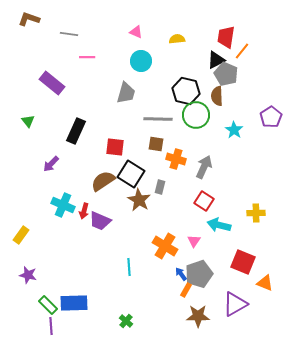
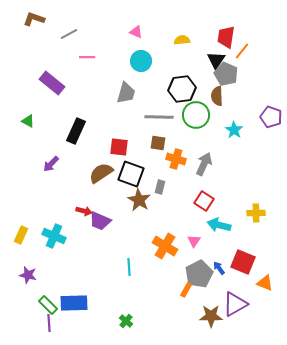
brown L-shape at (29, 19): moved 5 px right
gray line at (69, 34): rotated 36 degrees counterclockwise
yellow semicircle at (177, 39): moved 5 px right, 1 px down
black triangle at (216, 60): rotated 30 degrees counterclockwise
black hexagon at (186, 91): moved 4 px left, 2 px up; rotated 20 degrees counterclockwise
purple pentagon at (271, 117): rotated 20 degrees counterclockwise
gray line at (158, 119): moved 1 px right, 2 px up
green triangle at (28, 121): rotated 24 degrees counterclockwise
brown square at (156, 144): moved 2 px right, 1 px up
red square at (115, 147): moved 4 px right
gray arrow at (204, 167): moved 3 px up
black square at (131, 174): rotated 12 degrees counterclockwise
brown semicircle at (103, 181): moved 2 px left, 8 px up
cyan cross at (63, 205): moved 9 px left, 31 px down
red arrow at (84, 211): rotated 91 degrees counterclockwise
yellow rectangle at (21, 235): rotated 12 degrees counterclockwise
blue arrow at (181, 274): moved 38 px right, 6 px up
gray pentagon at (199, 274): rotated 8 degrees counterclockwise
brown star at (198, 316): moved 13 px right
purple line at (51, 326): moved 2 px left, 3 px up
